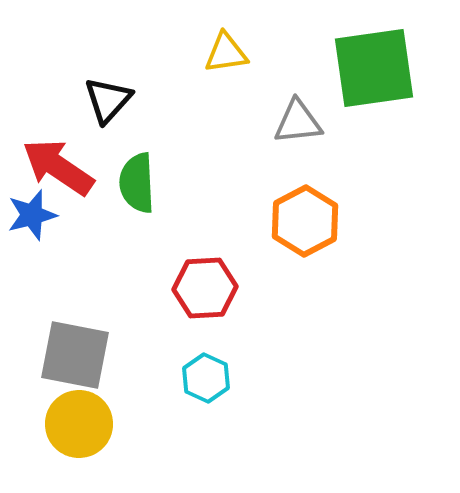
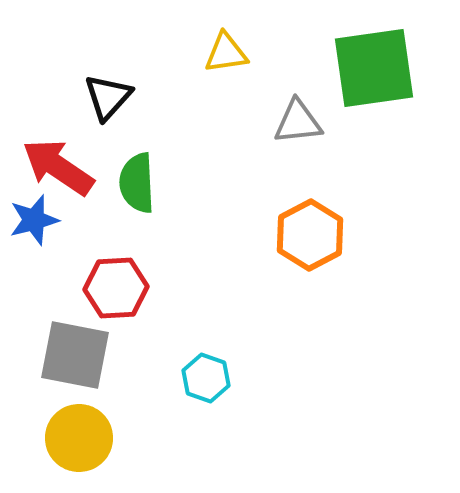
black triangle: moved 3 px up
blue star: moved 2 px right, 5 px down
orange hexagon: moved 5 px right, 14 px down
red hexagon: moved 89 px left
cyan hexagon: rotated 6 degrees counterclockwise
yellow circle: moved 14 px down
